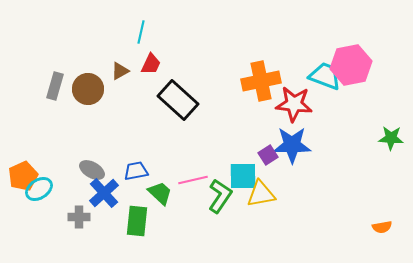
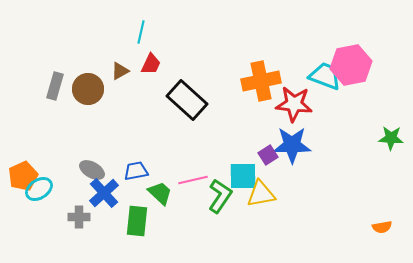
black rectangle: moved 9 px right
